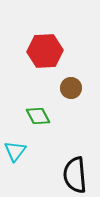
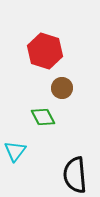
red hexagon: rotated 20 degrees clockwise
brown circle: moved 9 px left
green diamond: moved 5 px right, 1 px down
